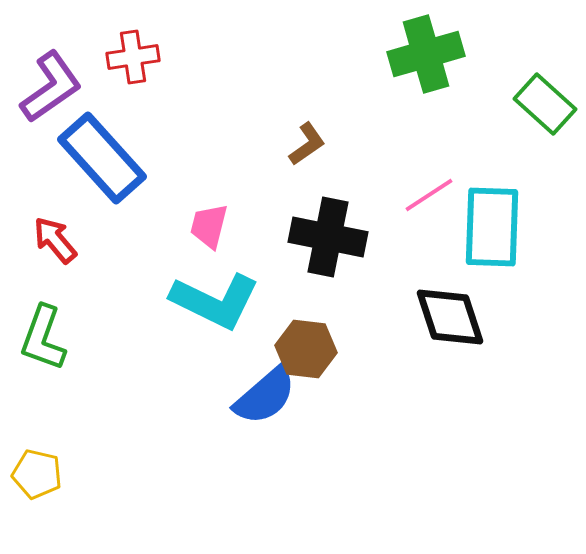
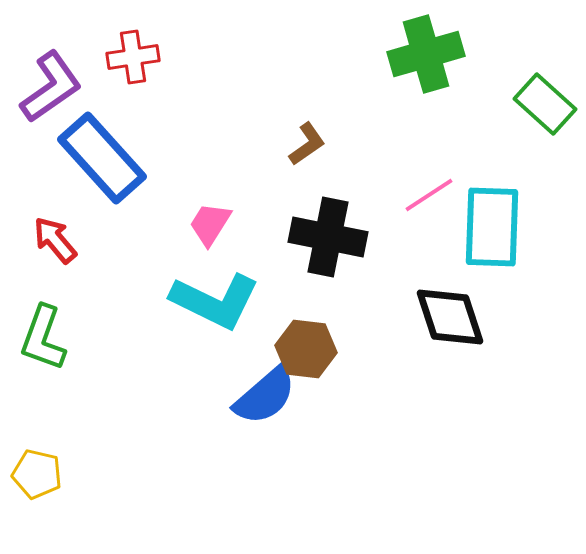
pink trapezoid: moved 1 px right, 2 px up; rotated 18 degrees clockwise
